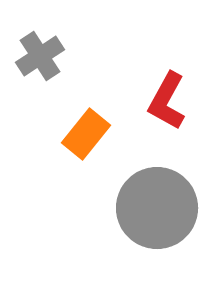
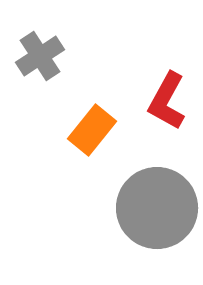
orange rectangle: moved 6 px right, 4 px up
